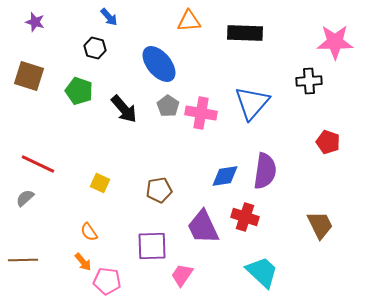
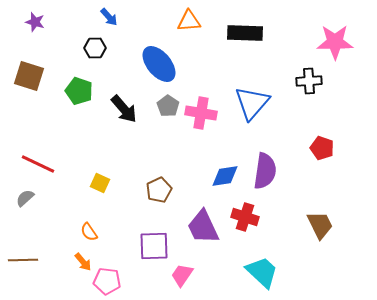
black hexagon: rotated 15 degrees counterclockwise
red pentagon: moved 6 px left, 6 px down
brown pentagon: rotated 15 degrees counterclockwise
purple square: moved 2 px right
